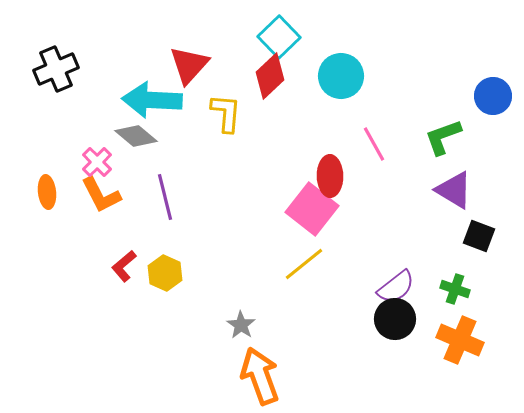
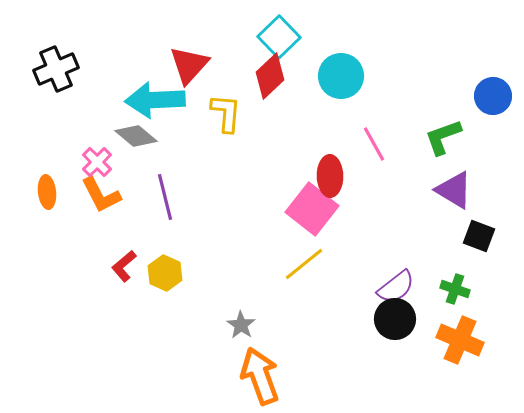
cyan arrow: moved 3 px right; rotated 6 degrees counterclockwise
